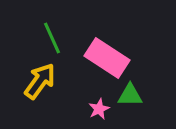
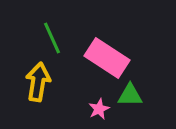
yellow arrow: moved 2 px left, 1 px down; rotated 27 degrees counterclockwise
